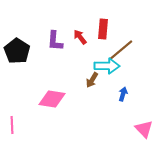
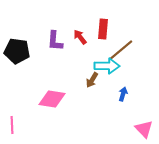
black pentagon: rotated 25 degrees counterclockwise
